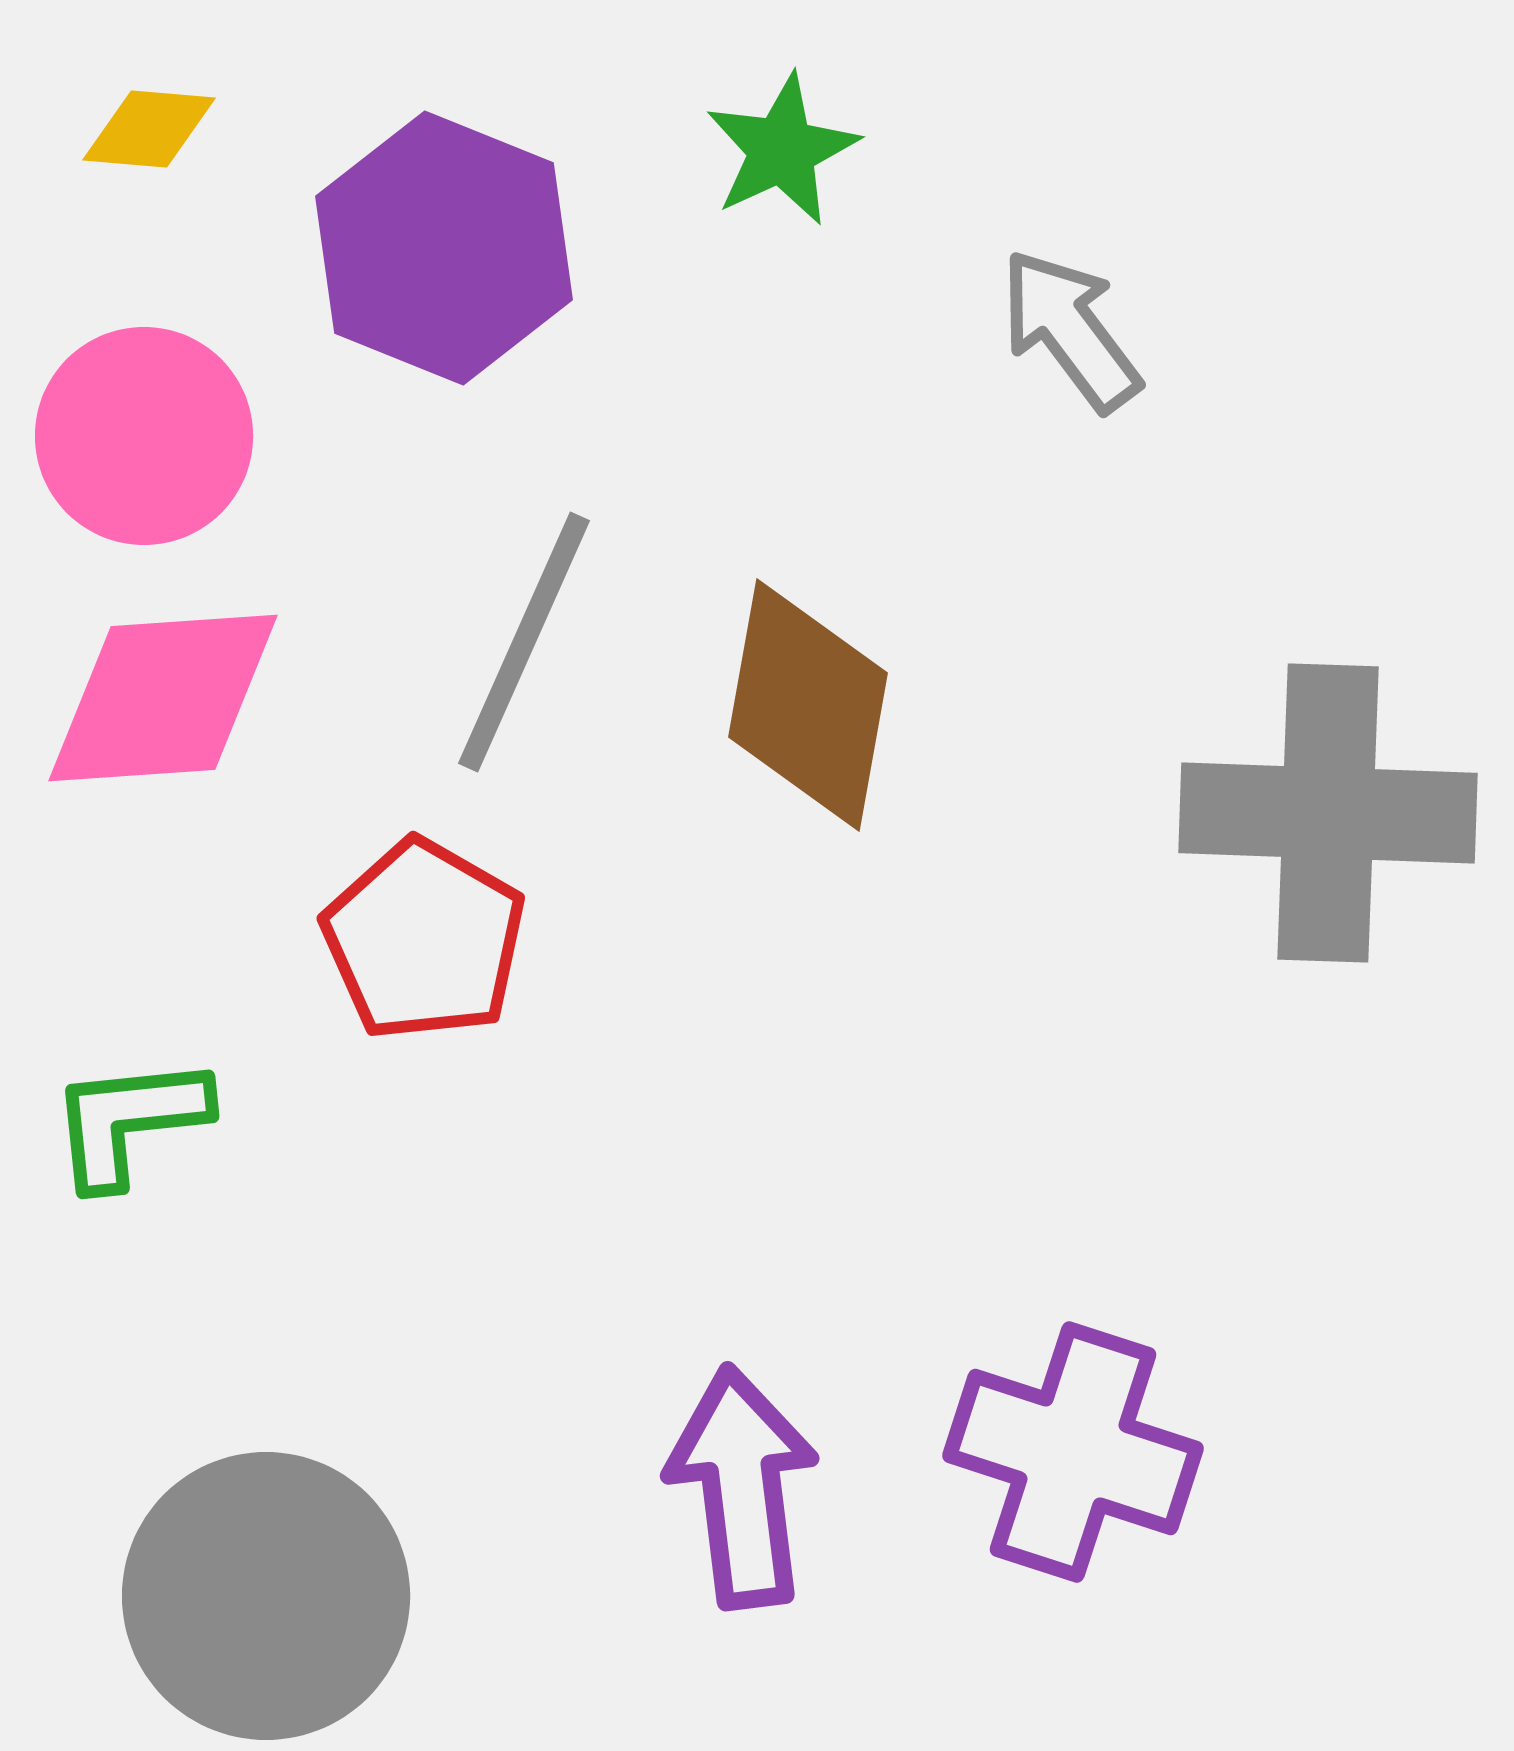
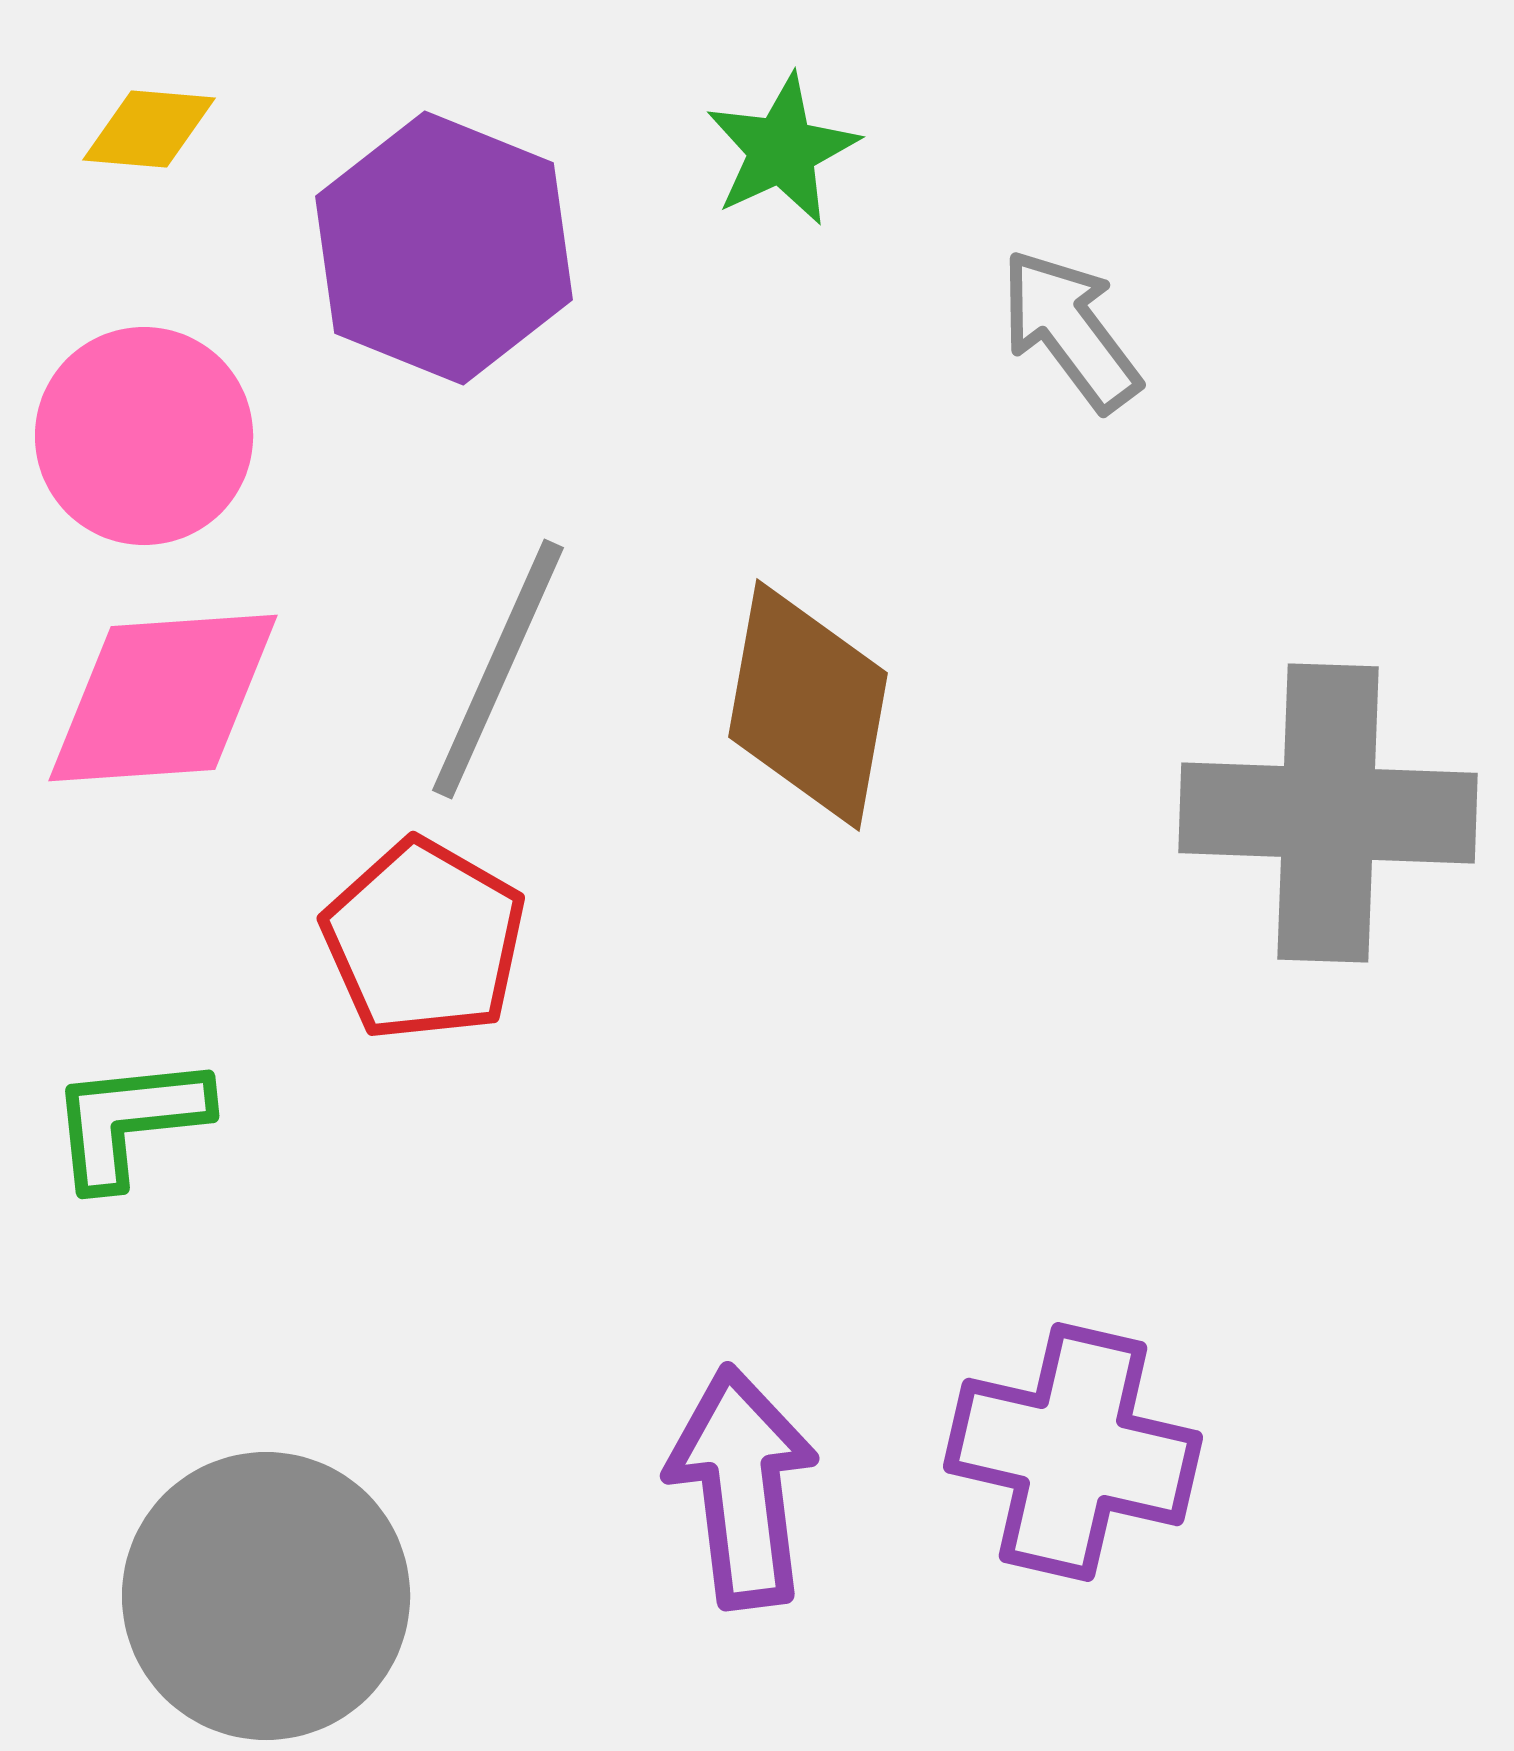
gray line: moved 26 px left, 27 px down
purple cross: rotated 5 degrees counterclockwise
